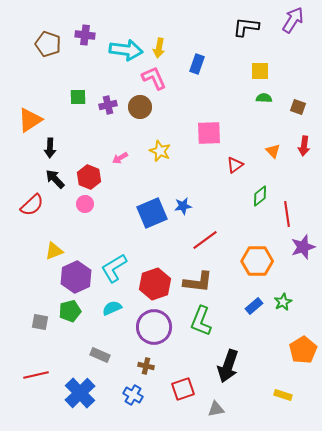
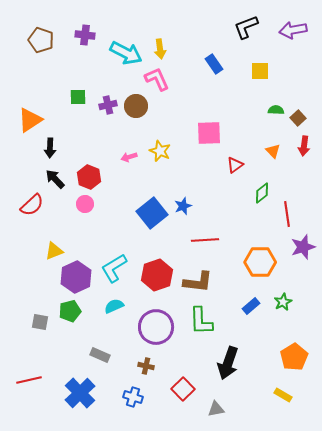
purple arrow at (293, 20): moved 10 px down; rotated 132 degrees counterclockwise
black L-shape at (246, 27): rotated 28 degrees counterclockwise
brown pentagon at (48, 44): moved 7 px left, 4 px up
yellow arrow at (159, 48): moved 1 px right, 1 px down; rotated 18 degrees counterclockwise
cyan arrow at (126, 50): moved 3 px down; rotated 20 degrees clockwise
blue rectangle at (197, 64): moved 17 px right; rotated 54 degrees counterclockwise
pink L-shape at (154, 78): moved 3 px right, 1 px down
green semicircle at (264, 98): moved 12 px right, 12 px down
brown circle at (140, 107): moved 4 px left, 1 px up
brown square at (298, 107): moved 11 px down; rotated 28 degrees clockwise
pink arrow at (120, 158): moved 9 px right, 1 px up; rotated 14 degrees clockwise
green diamond at (260, 196): moved 2 px right, 3 px up
blue star at (183, 206): rotated 12 degrees counterclockwise
blue square at (152, 213): rotated 16 degrees counterclockwise
red line at (205, 240): rotated 32 degrees clockwise
orange hexagon at (257, 261): moved 3 px right, 1 px down
red hexagon at (155, 284): moved 2 px right, 9 px up
blue rectangle at (254, 306): moved 3 px left
cyan semicircle at (112, 308): moved 2 px right, 2 px up
green L-shape at (201, 321): rotated 24 degrees counterclockwise
purple circle at (154, 327): moved 2 px right
orange pentagon at (303, 350): moved 9 px left, 7 px down
black arrow at (228, 366): moved 3 px up
red line at (36, 375): moved 7 px left, 5 px down
red square at (183, 389): rotated 25 degrees counterclockwise
blue cross at (133, 395): moved 2 px down; rotated 12 degrees counterclockwise
yellow rectangle at (283, 395): rotated 12 degrees clockwise
